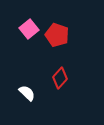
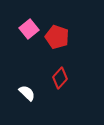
red pentagon: moved 2 px down
